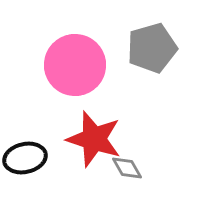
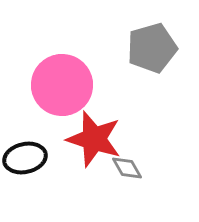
pink circle: moved 13 px left, 20 px down
